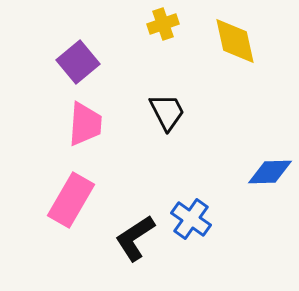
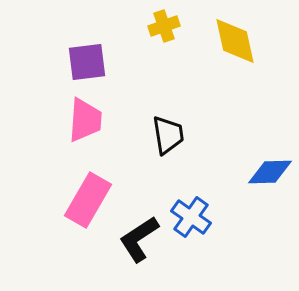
yellow cross: moved 1 px right, 2 px down
purple square: moved 9 px right; rotated 33 degrees clockwise
black trapezoid: moved 1 px right, 23 px down; rotated 18 degrees clockwise
pink trapezoid: moved 4 px up
pink rectangle: moved 17 px right
blue cross: moved 2 px up
black L-shape: moved 4 px right, 1 px down
